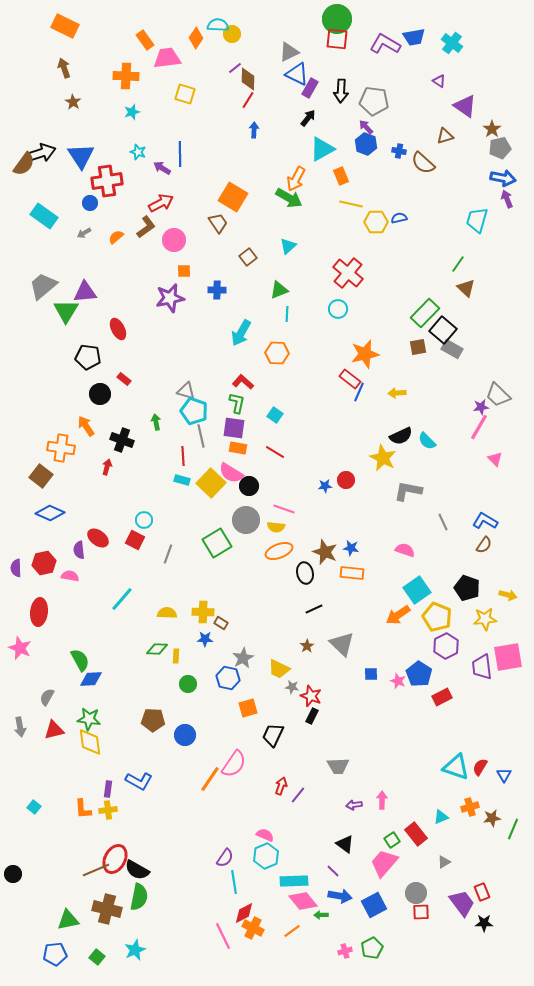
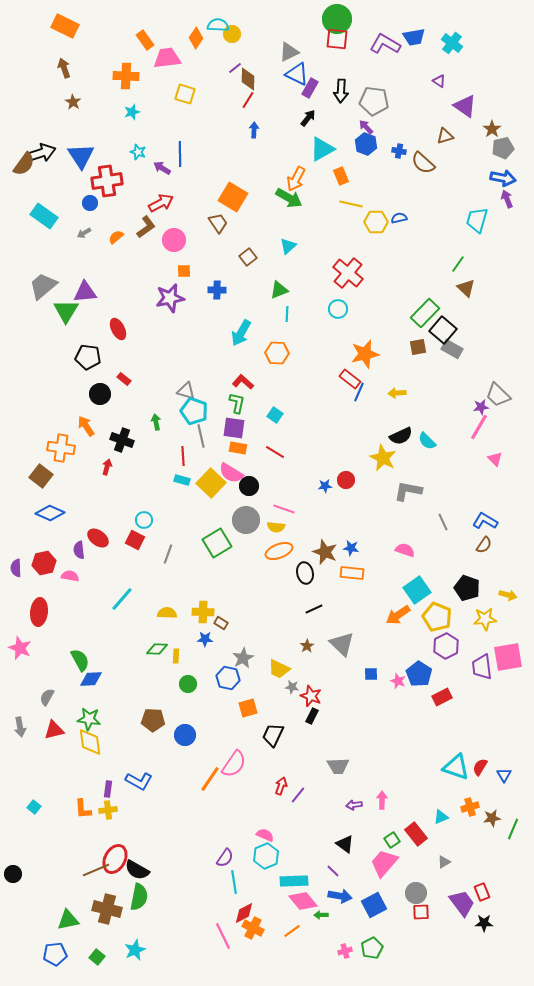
gray pentagon at (500, 148): moved 3 px right
